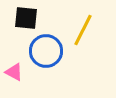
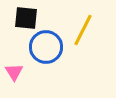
blue circle: moved 4 px up
pink triangle: rotated 30 degrees clockwise
